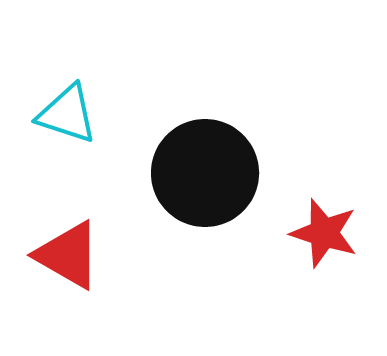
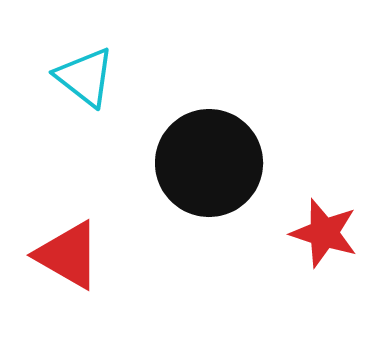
cyan triangle: moved 18 px right, 37 px up; rotated 20 degrees clockwise
black circle: moved 4 px right, 10 px up
